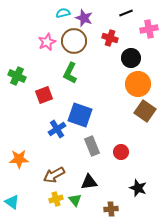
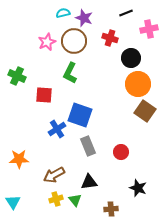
red square: rotated 24 degrees clockwise
gray rectangle: moved 4 px left
cyan triangle: moved 1 px right; rotated 21 degrees clockwise
